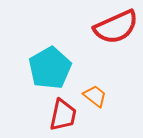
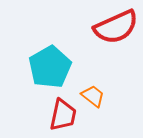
cyan pentagon: moved 1 px up
orange trapezoid: moved 2 px left
